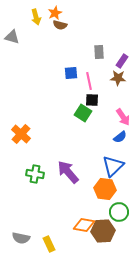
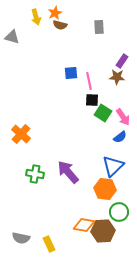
gray rectangle: moved 25 px up
brown star: moved 1 px left, 1 px up
green square: moved 20 px right
